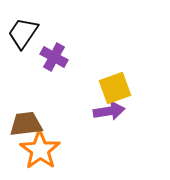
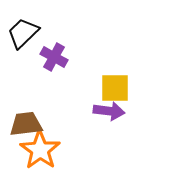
black trapezoid: rotated 12 degrees clockwise
yellow square: rotated 20 degrees clockwise
purple arrow: rotated 16 degrees clockwise
